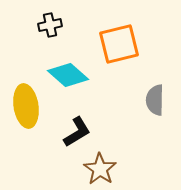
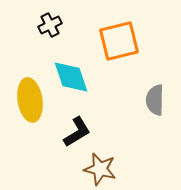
black cross: rotated 15 degrees counterclockwise
orange square: moved 3 px up
cyan diamond: moved 3 px right, 2 px down; rotated 30 degrees clockwise
yellow ellipse: moved 4 px right, 6 px up
brown star: rotated 20 degrees counterclockwise
